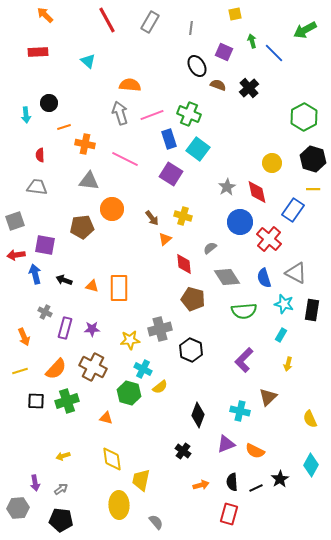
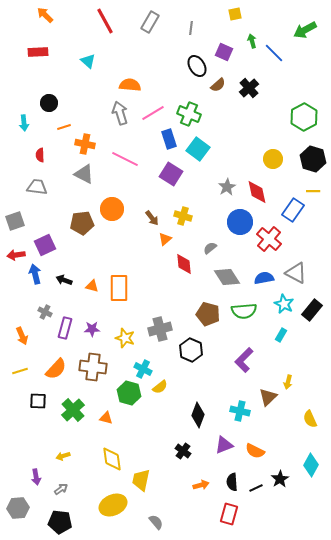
red line at (107, 20): moved 2 px left, 1 px down
brown semicircle at (218, 85): rotated 119 degrees clockwise
cyan arrow at (26, 115): moved 2 px left, 8 px down
pink line at (152, 115): moved 1 px right, 2 px up; rotated 10 degrees counterclockwise
yellow circle at (272, 163): moved 1 px right, 4 px up
gray triangle at (89, 181): moved 5 px left, 7 px up; rotated 20 degrees clockwise
yellow line at (313, 189): moved 2 px down
brown pentagon at (82, 227): moved 4 px up
purple square at (45, 245): rotated 35 degrees counterclockwise
blue semicircle at (264, 278): rotated 96 degrees clockwise
brown pentagon at (193, 299): moved 15 px right, 15 px down
cyan star at (284, 304): rotated 12 degrees clockwise
black rectangle at (312, 310): rotated 30 degrees clockwise
orange arrow at (24, 337): moved 2 px left, 1 px up
yellow star at (130, 340): moved 5 px left, 2 px up; rotated 24 degrees clockwise
yellow arrow at (288, 364): moved 18 px down
brown cross at (93, 367): rotated 20 degrees counterclockwise
black square at (36, 401): moved 2 px right
green cross at (67, 401): moved 6 px right, 9 px down; rotated 25 degrees counterclockwise
purple triangle at (226, 444): moved 2 px left, 1 px down
purple arrow at (35, 483): moved 1 px right, 6 px up
yellow ellipse at (119, 505): moved 6 px left; rotated 68 degrees clockwise
black pentagon at (61, 520): moved 1 px left, 2 px down
